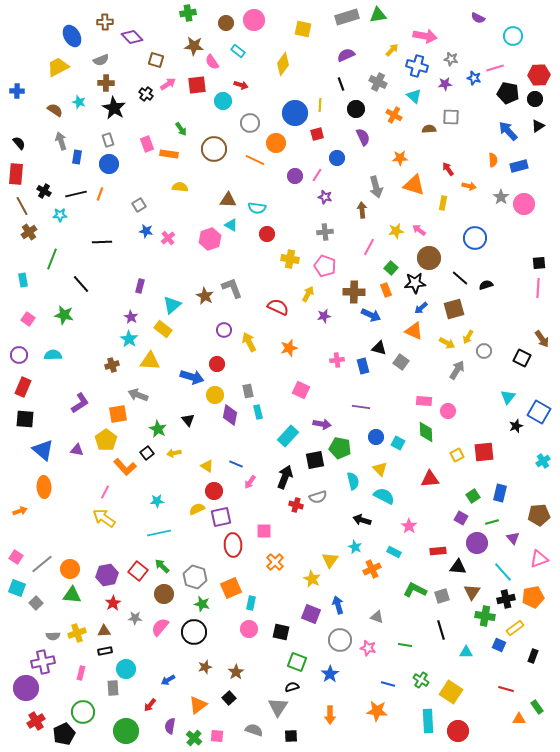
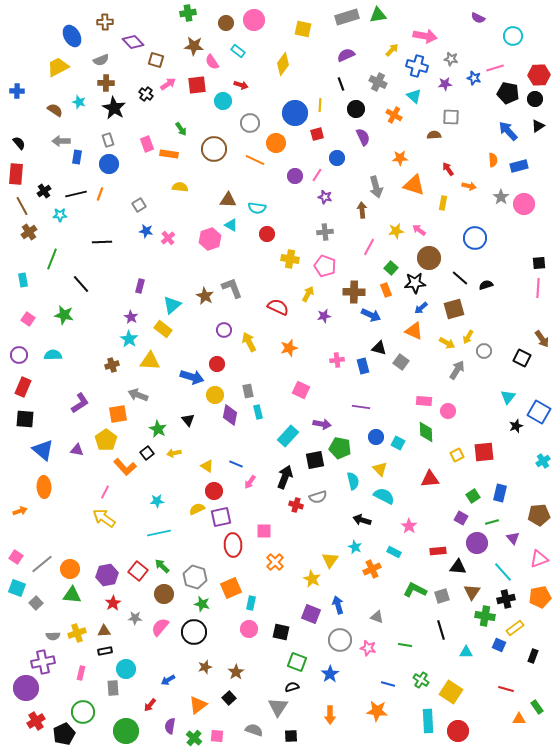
purple diamond at (132, 37): moved 1 px right, 5 px down
brown semicircle at (429, 129): moved 5 px right, 6 px down
gray arrow at (61, 141): rotated 72 degrees counterclockwise
black cross at (44, 191): rotated 24 degrees clockwise
orange pentagon at (533, 597): moved 7 px right
